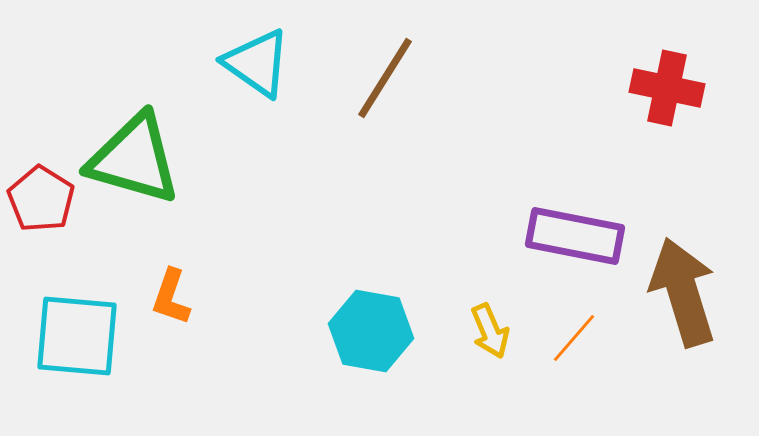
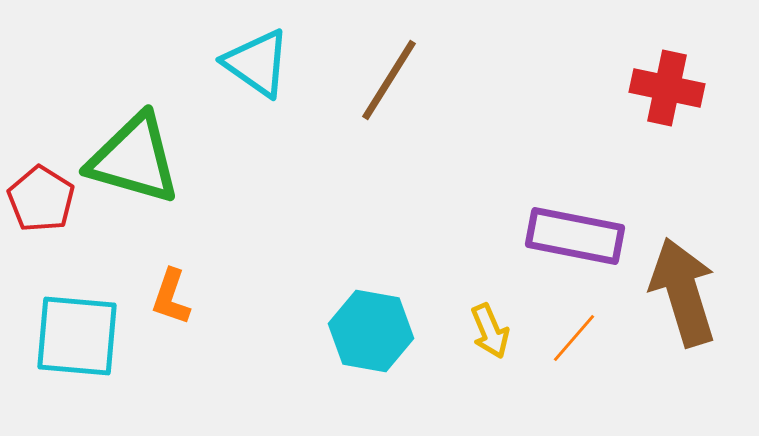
brown line: moved 4 px right, 2 px down
